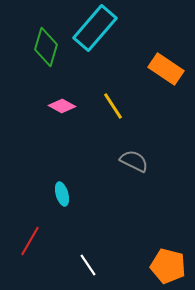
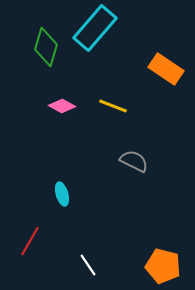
yellow line: rotated 36 degrees counterclockwise
orange pentagon: moved 5 px left
